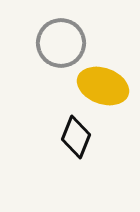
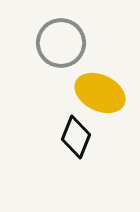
yellow ellipse: moved 3 px left, 7 px down; rotated 6 degrees clockwise
